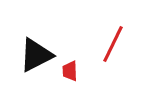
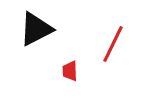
black triangle: moved 26 px up
